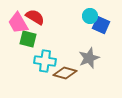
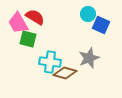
cyan circle: moved 2 px left, 2 px up
cyan cross: moved 5 px right, 1 px down
